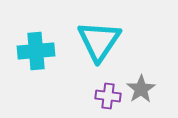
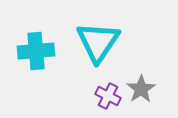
cyan triangle: moved 1 px left, 1 px down
purple cross: rotated 20 degrees clockwise
